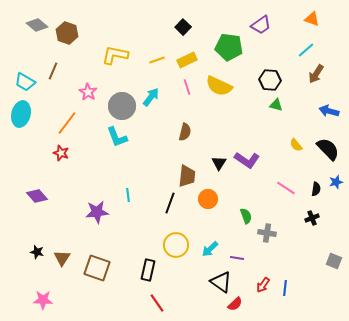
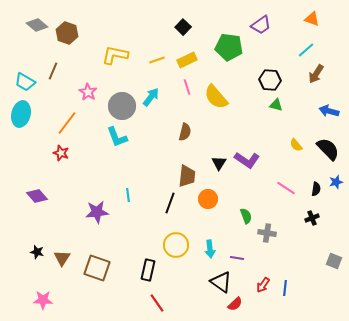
yellow semicircle at (219, 86): moved 3 px left, 11 px down; rotated 24 degrees clockwise
cyan arrow at (210, 249): rotated 54 degrees counterclockwise
